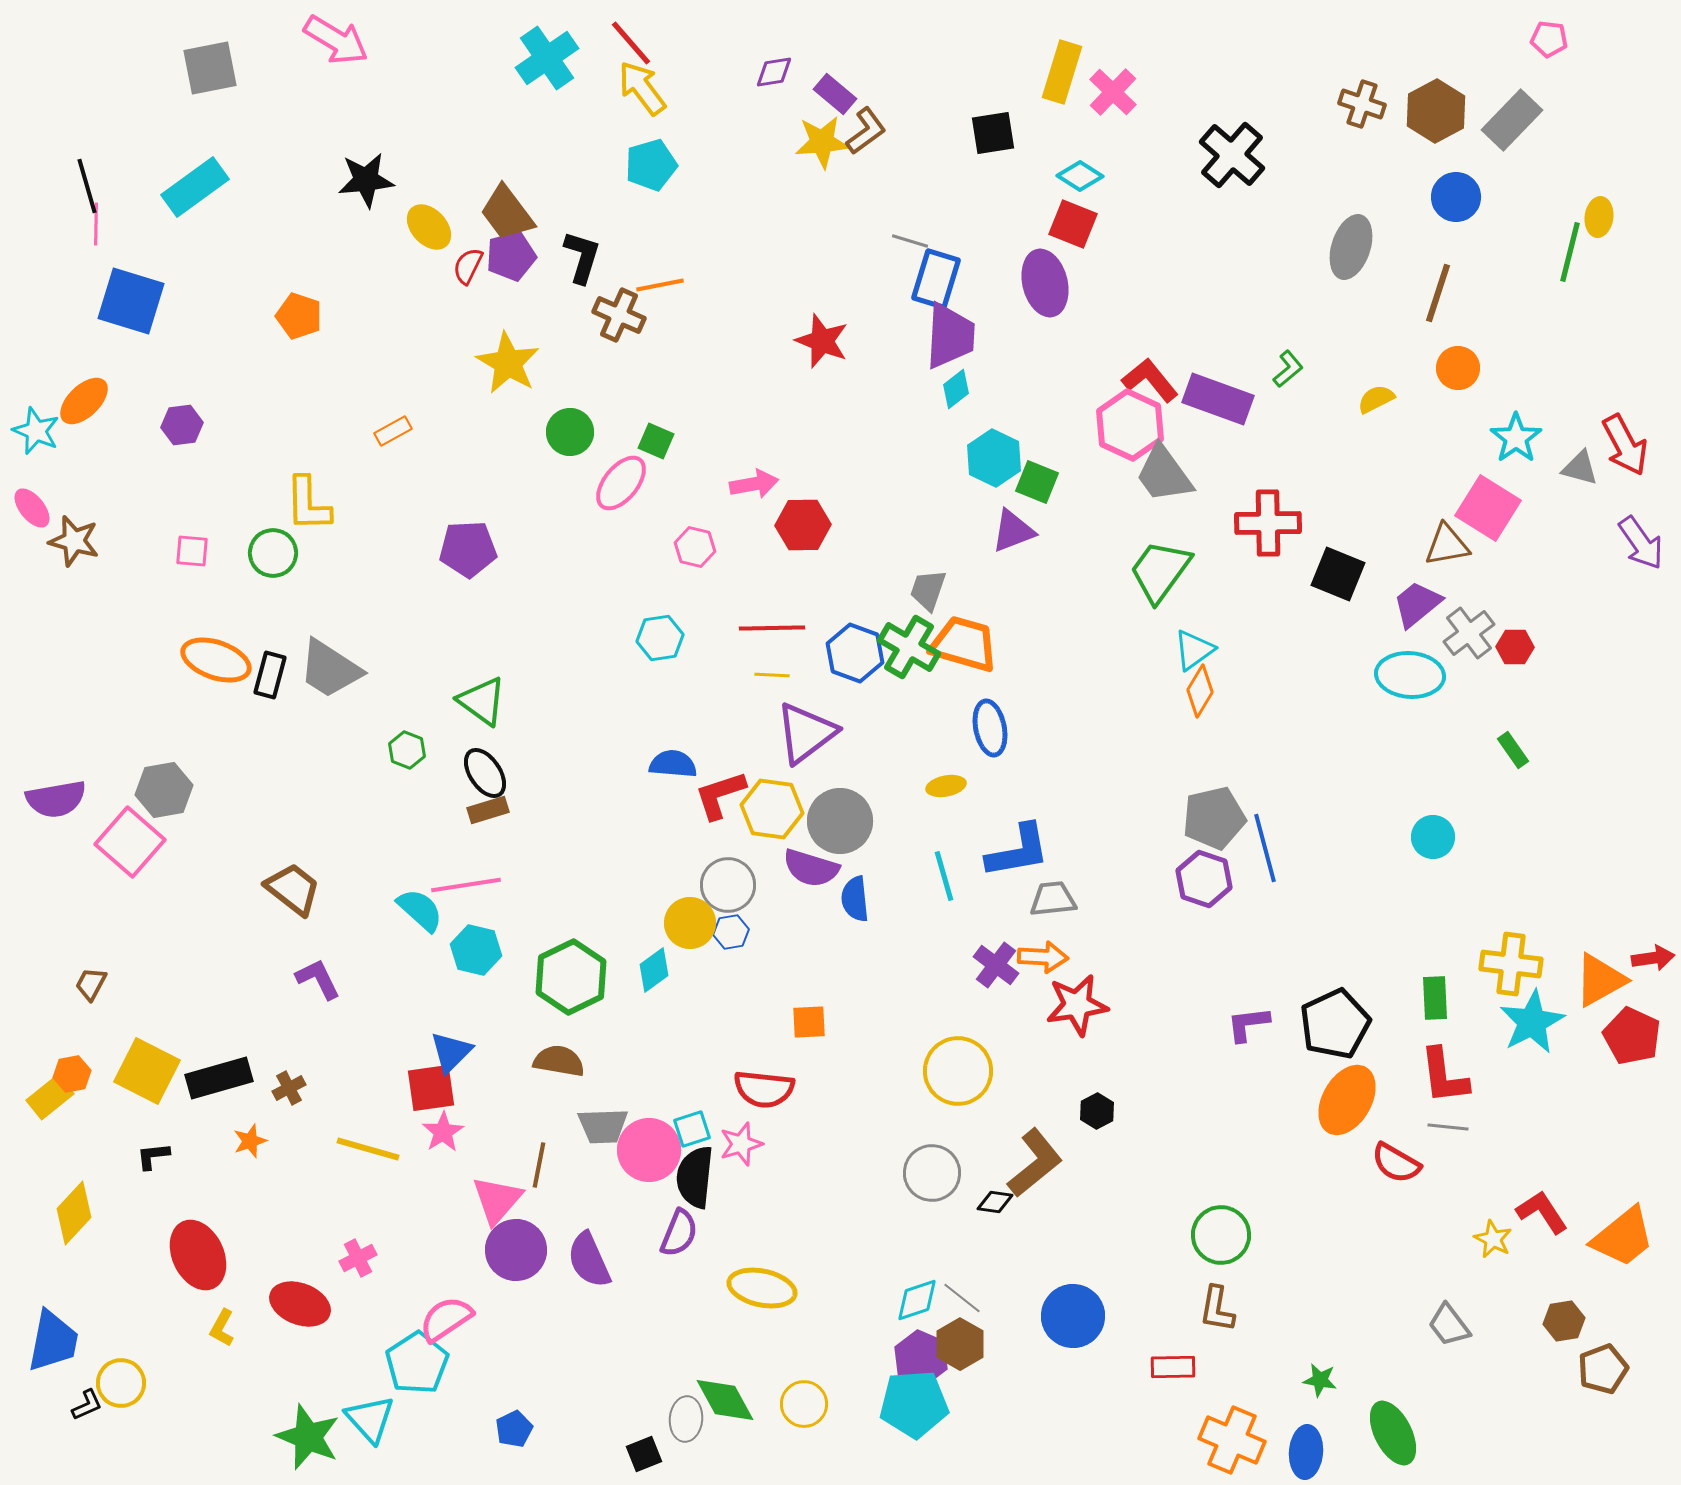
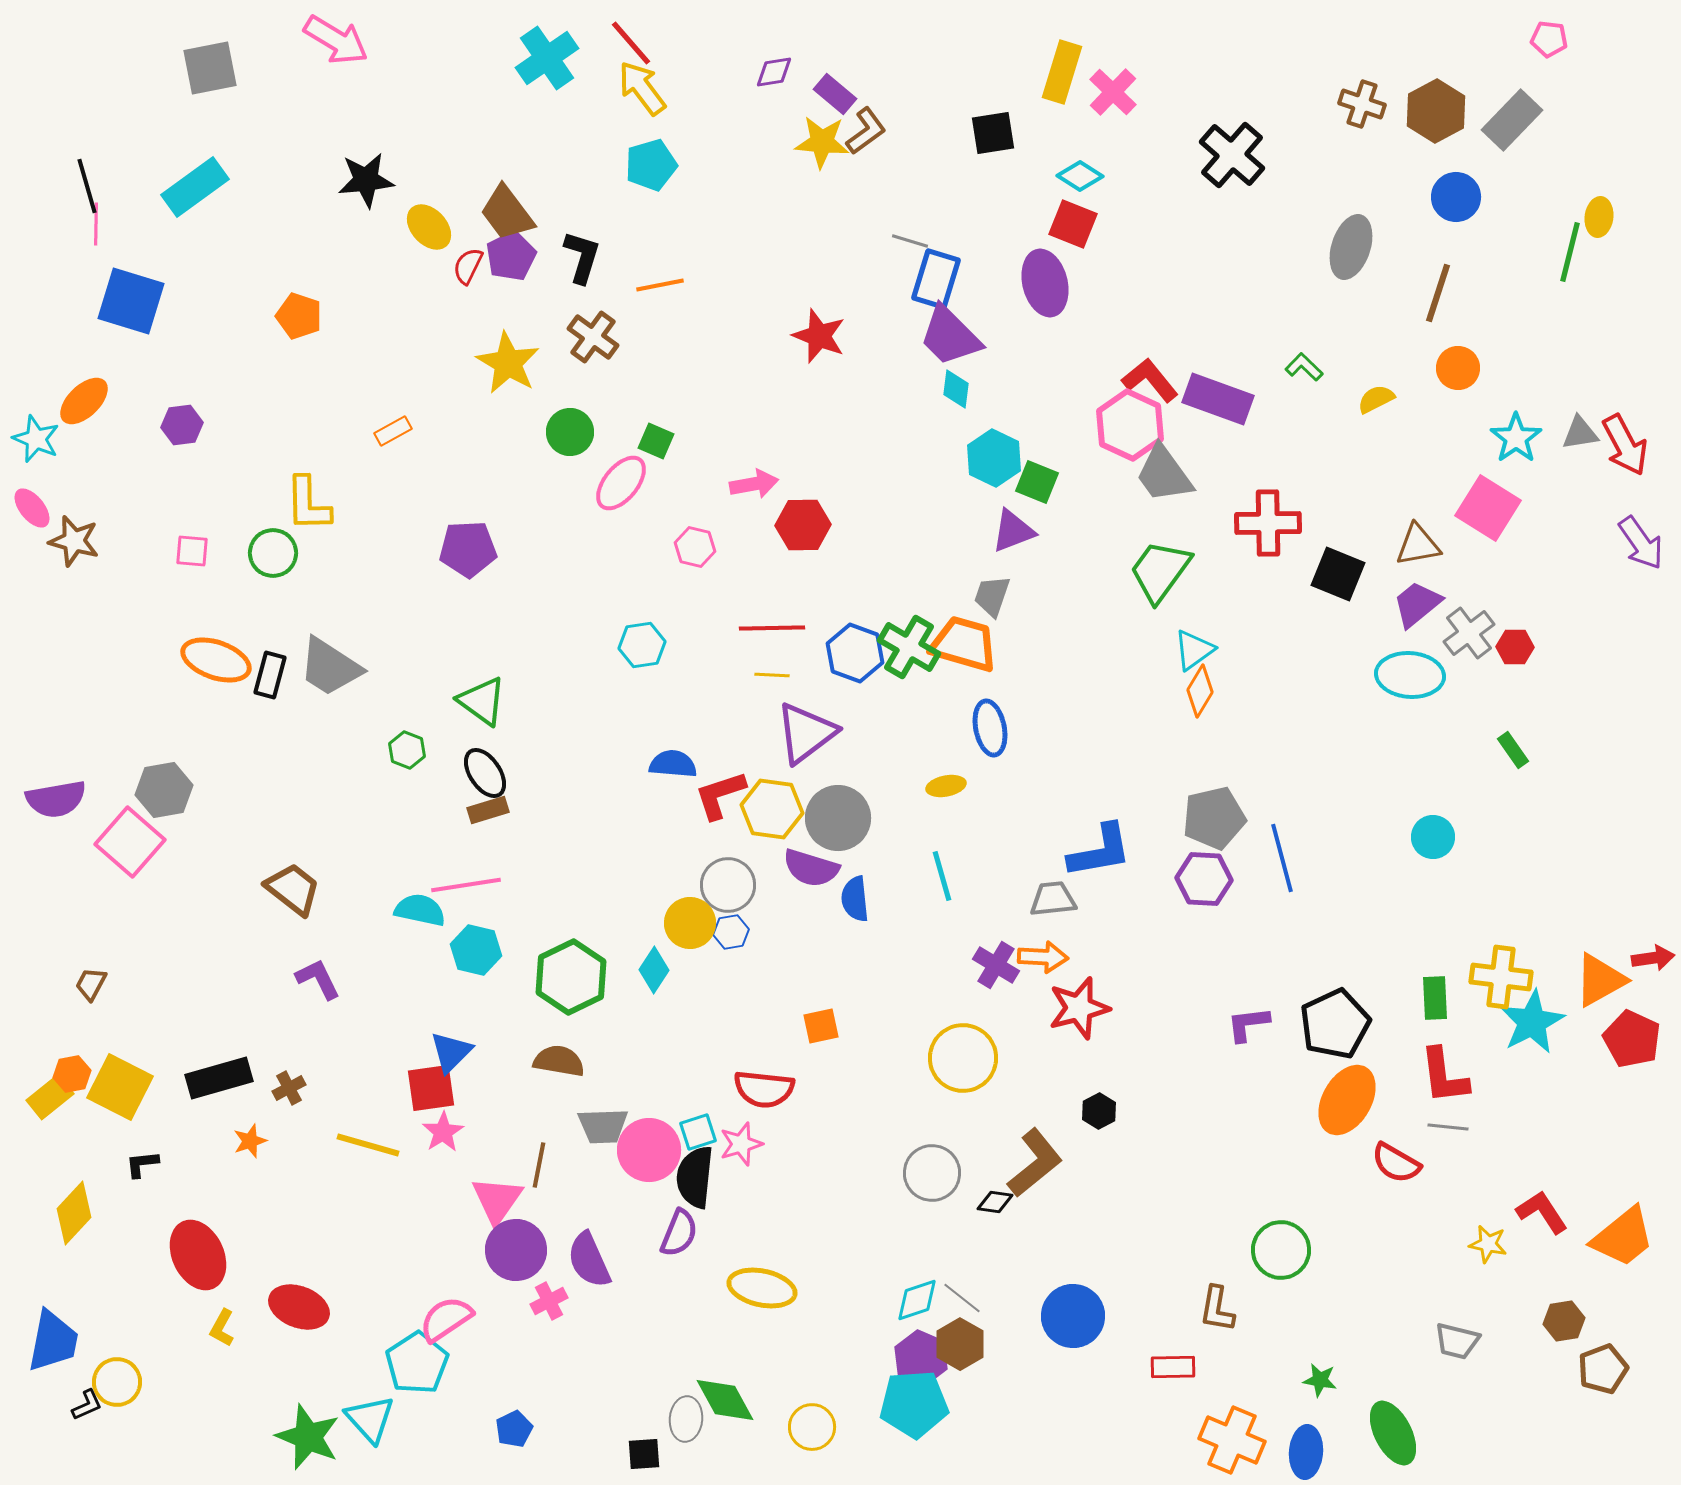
yellow star at (822, 142): rotated 10 degrees clockwise
purple pentagon at (511, 256): rotated 12 degrees counterclockwise
brown cross at (619, 315): moved 26 px left, 22 px down; rotated 12 degrees clockwise
purple trapezoid at (950, 336): rotated 132 degrees clockwise
red star at (822, 341): moved 3 px left, 5 px up
green L-shape at (1288, 369): moved 16 px right, 2 px up; rotated 96 degrees counterclockwise
cyan diamond at (956, 389): rotated 45 degrees counterclockwise
cyan star at (36, 431): moved 8 px down
gray triangle at (1580, 468): moved 35 px up; rotated 24 degrees counterclockwise
brown triangle at (1447, 545): moved 29 px left
gray trapezoid at (928, 590): moved 64 px right, 6 px down
cyan hexagon at (660, 638): moved 18 px left, 7 px down
gray trapezoid at (330, 669): moved 2 px up
gray circle at (840, 821): moved 2 px left, 3 px up
blue line at (1265, 848): moved 17 px right, 10 px down
blue L-shape at (1018, 851): moved 82 px right
cyan line at (944, 876): moved 2 px left
purple hexagon at (1204, 879): rotated 16 degrees counterclockwise
cyan semicircle at (420, 910): rotated 30 degrees counterclockwise
yellow cross at (1511, 964): moved 10 px left, 13 px down
purple cross at (996, 965): rotated 6 degrees counterclockwise
cyan diamond at (654, 970): rotated 21 degrees counterclockwise
red star at (1077, 1005): moved 2 px right, 3 px down; rotated 6 degrees counterclockwise
orange square at (809, 1022): moved 12 px right, 4 px down; rotated 9 degrees counterclockwise
red pentagon at (1632, 1036): moved 3 px down
yellow square at (147, 1071): moved 27 px left, 16 px down
yellow circle at (958, 1071): moved 5 px right, 13 px up
black hexagon at (1097, 1111): moved 2 px right
cyan square at (692, 1129): moved 6 px right, 3 px down
yellow line at (368, 1149): moved 4 px up
black L-shape at (153, 1156): moved 11 px left, 8 px down
pink triangle at (497, 1200): rotated 6 degrees counterclockwise
green circle at (1221, 1235): moved 60 px right, 15 px down
yellow star at (1493, 1239): moved 5 px left, 5 px down; rotated 15 degrees counterclockwise
pink cross at (358, 1258): moved 191 px right, 43 px down
red ellipse at (300, 1304): moved 1 px left, 3 px down
gray trapezoid at (1449, 1325): moved 8 px right, 16 px down; rotated 39 degrees counterclockwise
yellow circle at (121, 1383): moved 4 px left, 1 px up
yellow circle at (804, 1404): moved 8 px right, 23 px down
black square at (644, 1454): rotated 18 degrees clockwise
